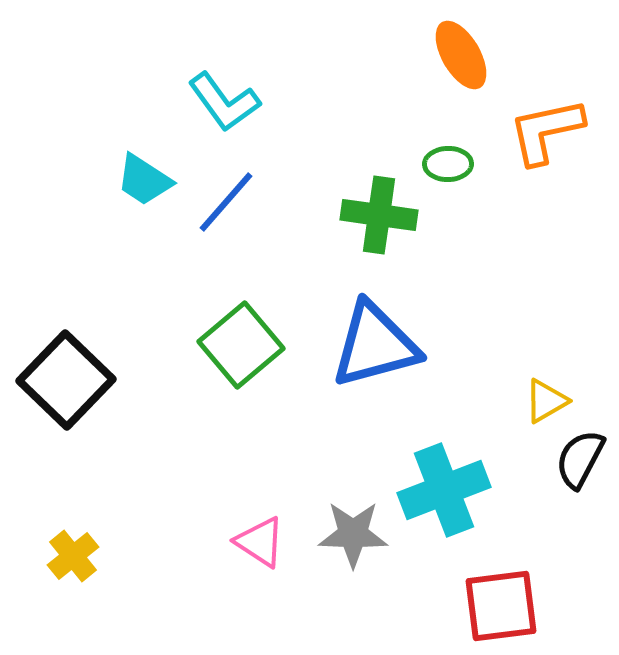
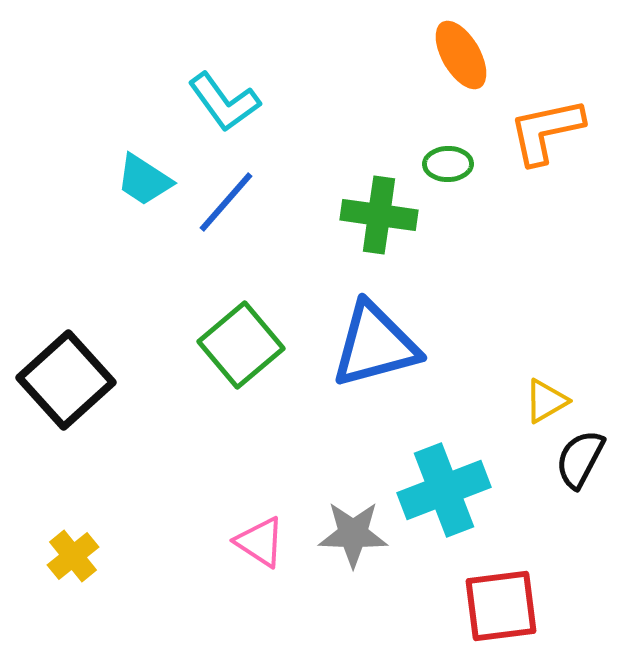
black square: rotated 4 degrees clockwise
